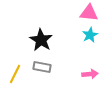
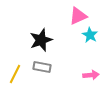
pink triangle: moved 11 px left, 3 px down; rotated 30 degrees counterclockwise
cyan star: rotated 14 degrees counterclockwise
black star: rotated 20 degrees clockwise
pink arrow: moved 1 px right, 1 px down
